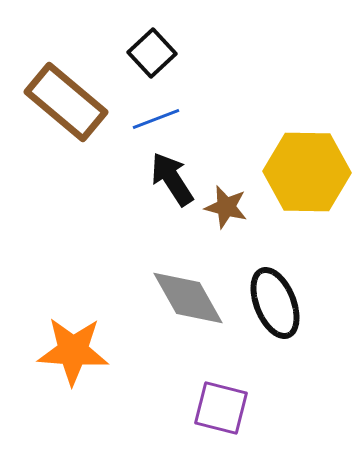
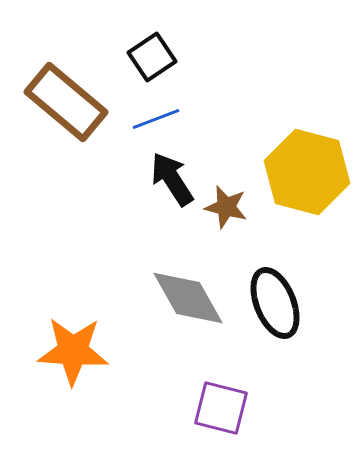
black square: moved 4 px down; rotated 9 degrees clockwise
yellow hexagon: rotated 14 degrees clockwise
